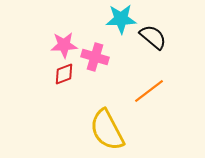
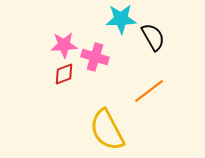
black semicircle: rotated 20 degrees clockwise
